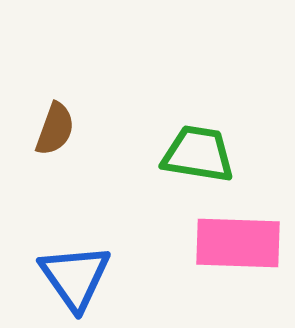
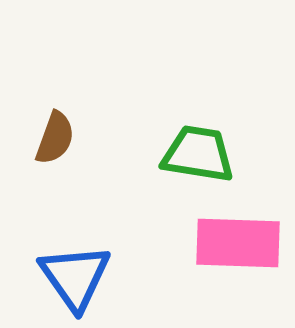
brown semicircle: moved 9 px down
